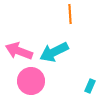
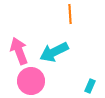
pink arrow: rotated 48 degrees clockwise
